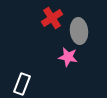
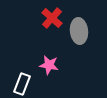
red cross: rotated 15 degrees counterclockwise
pink star: moved 19 px left, 8 px down
